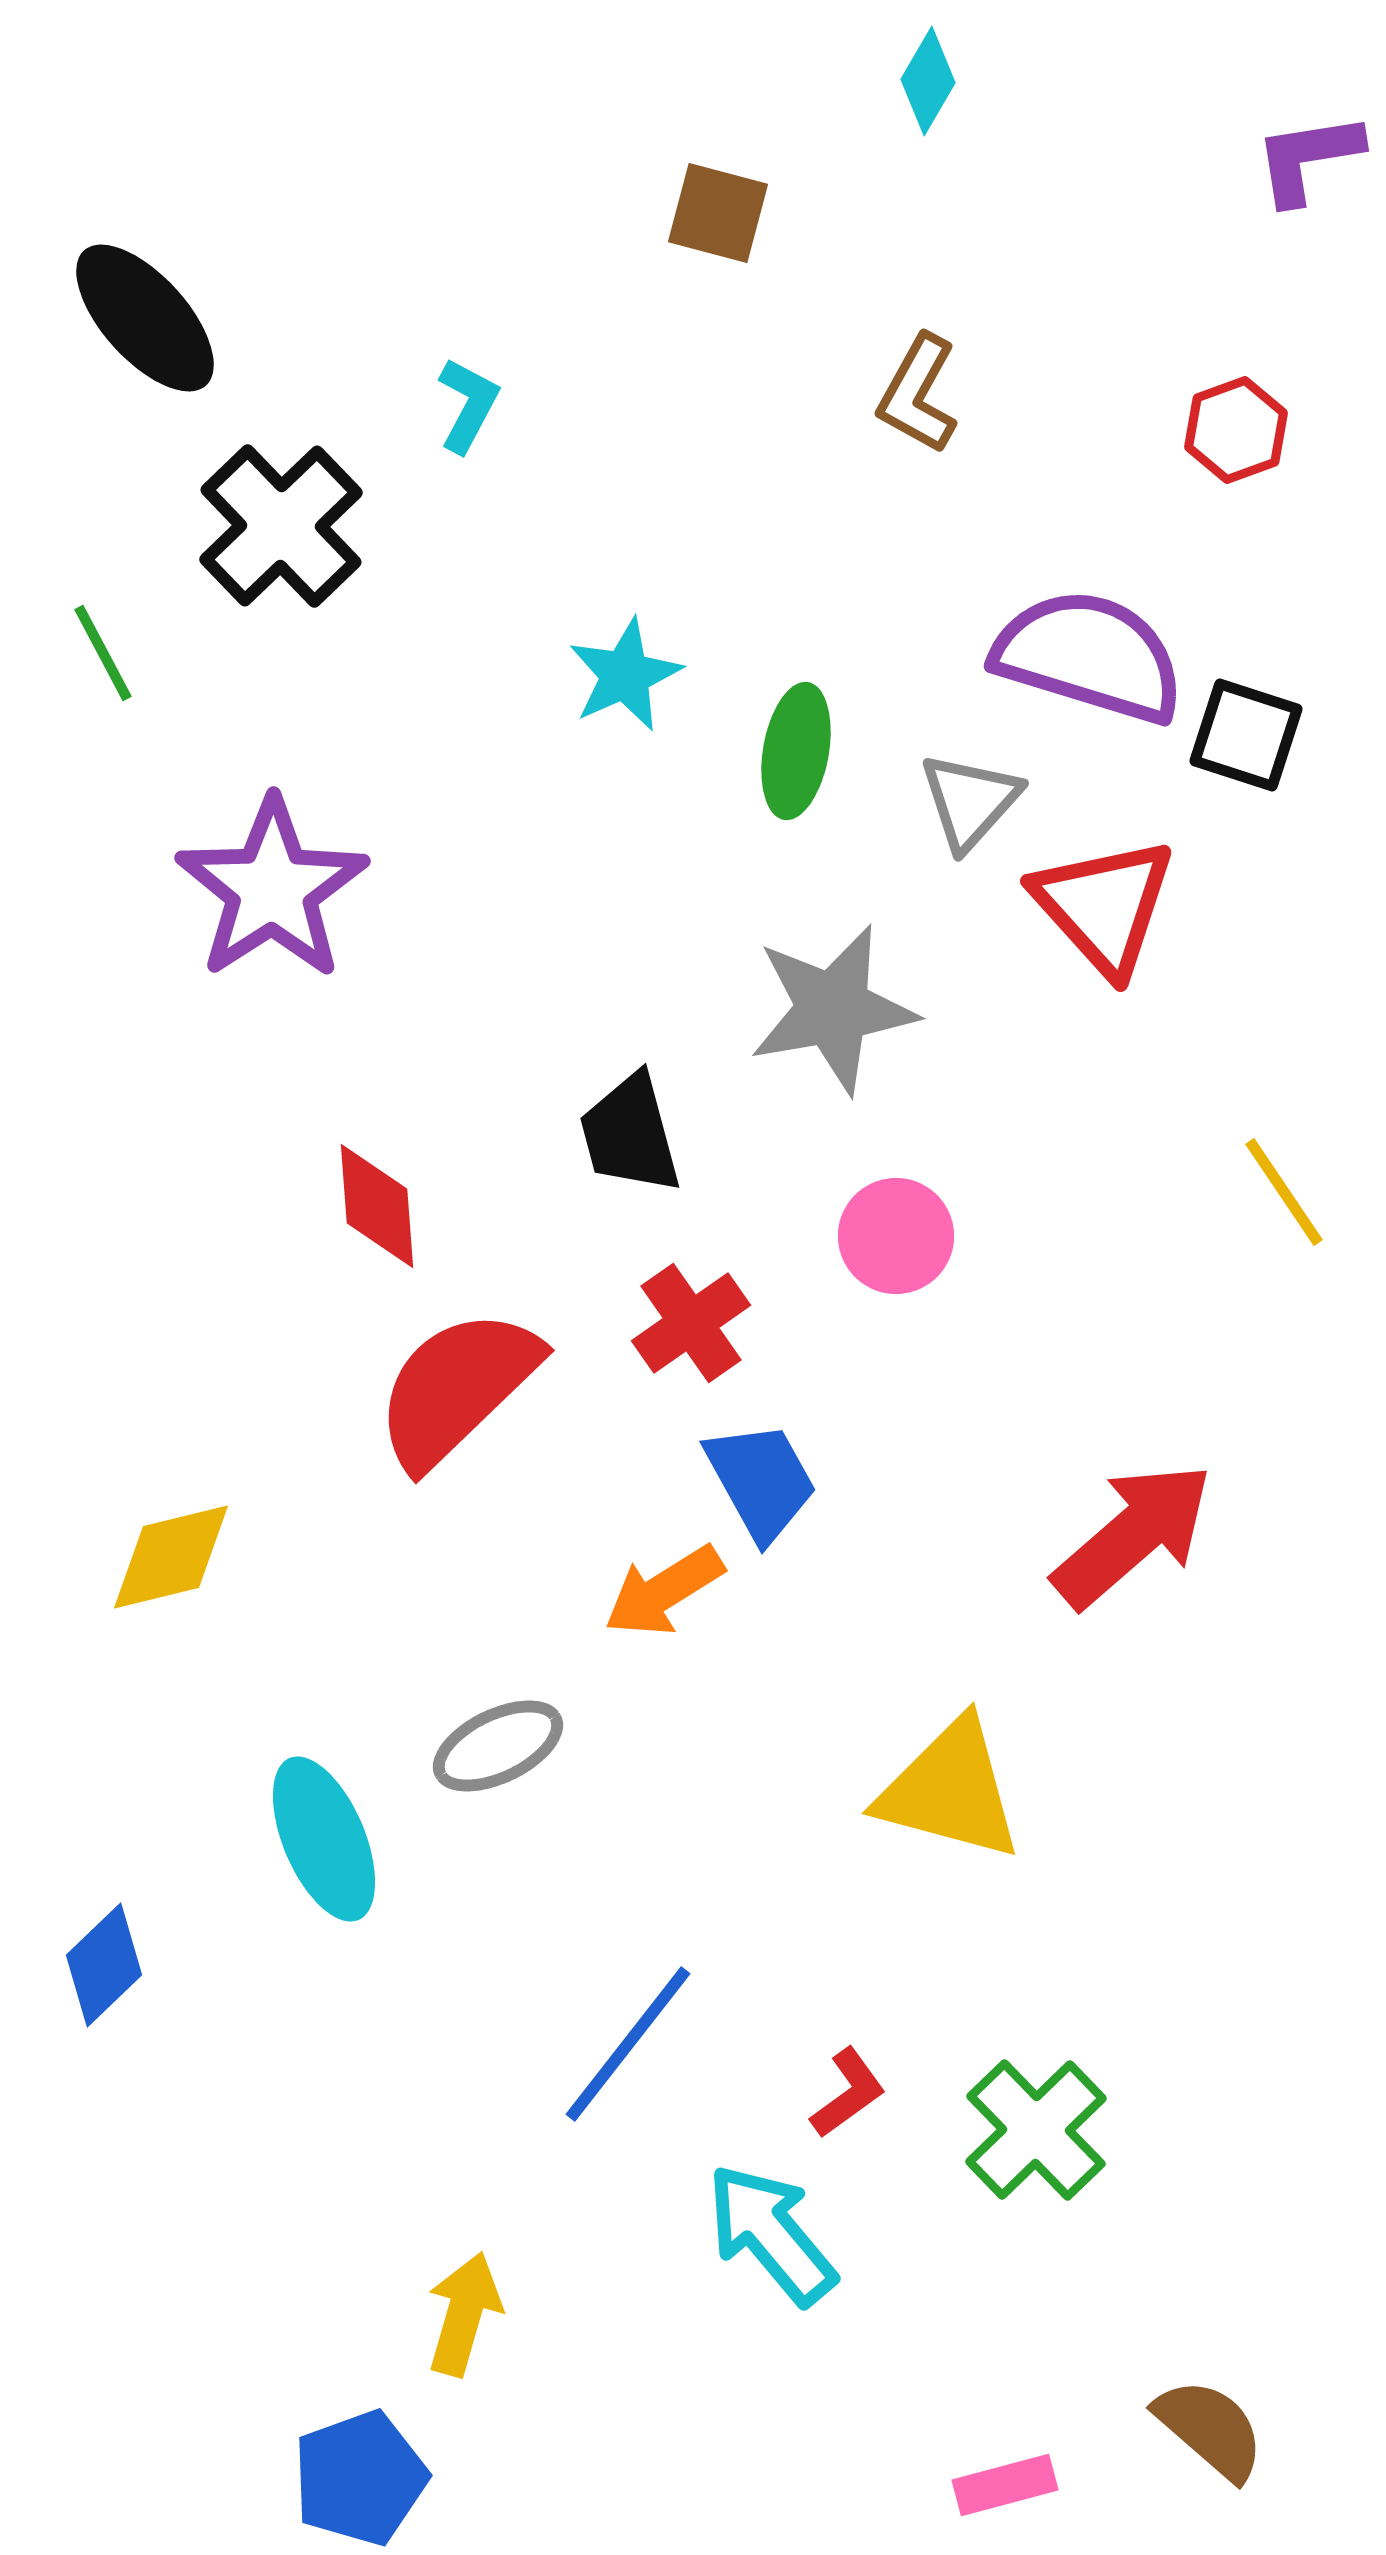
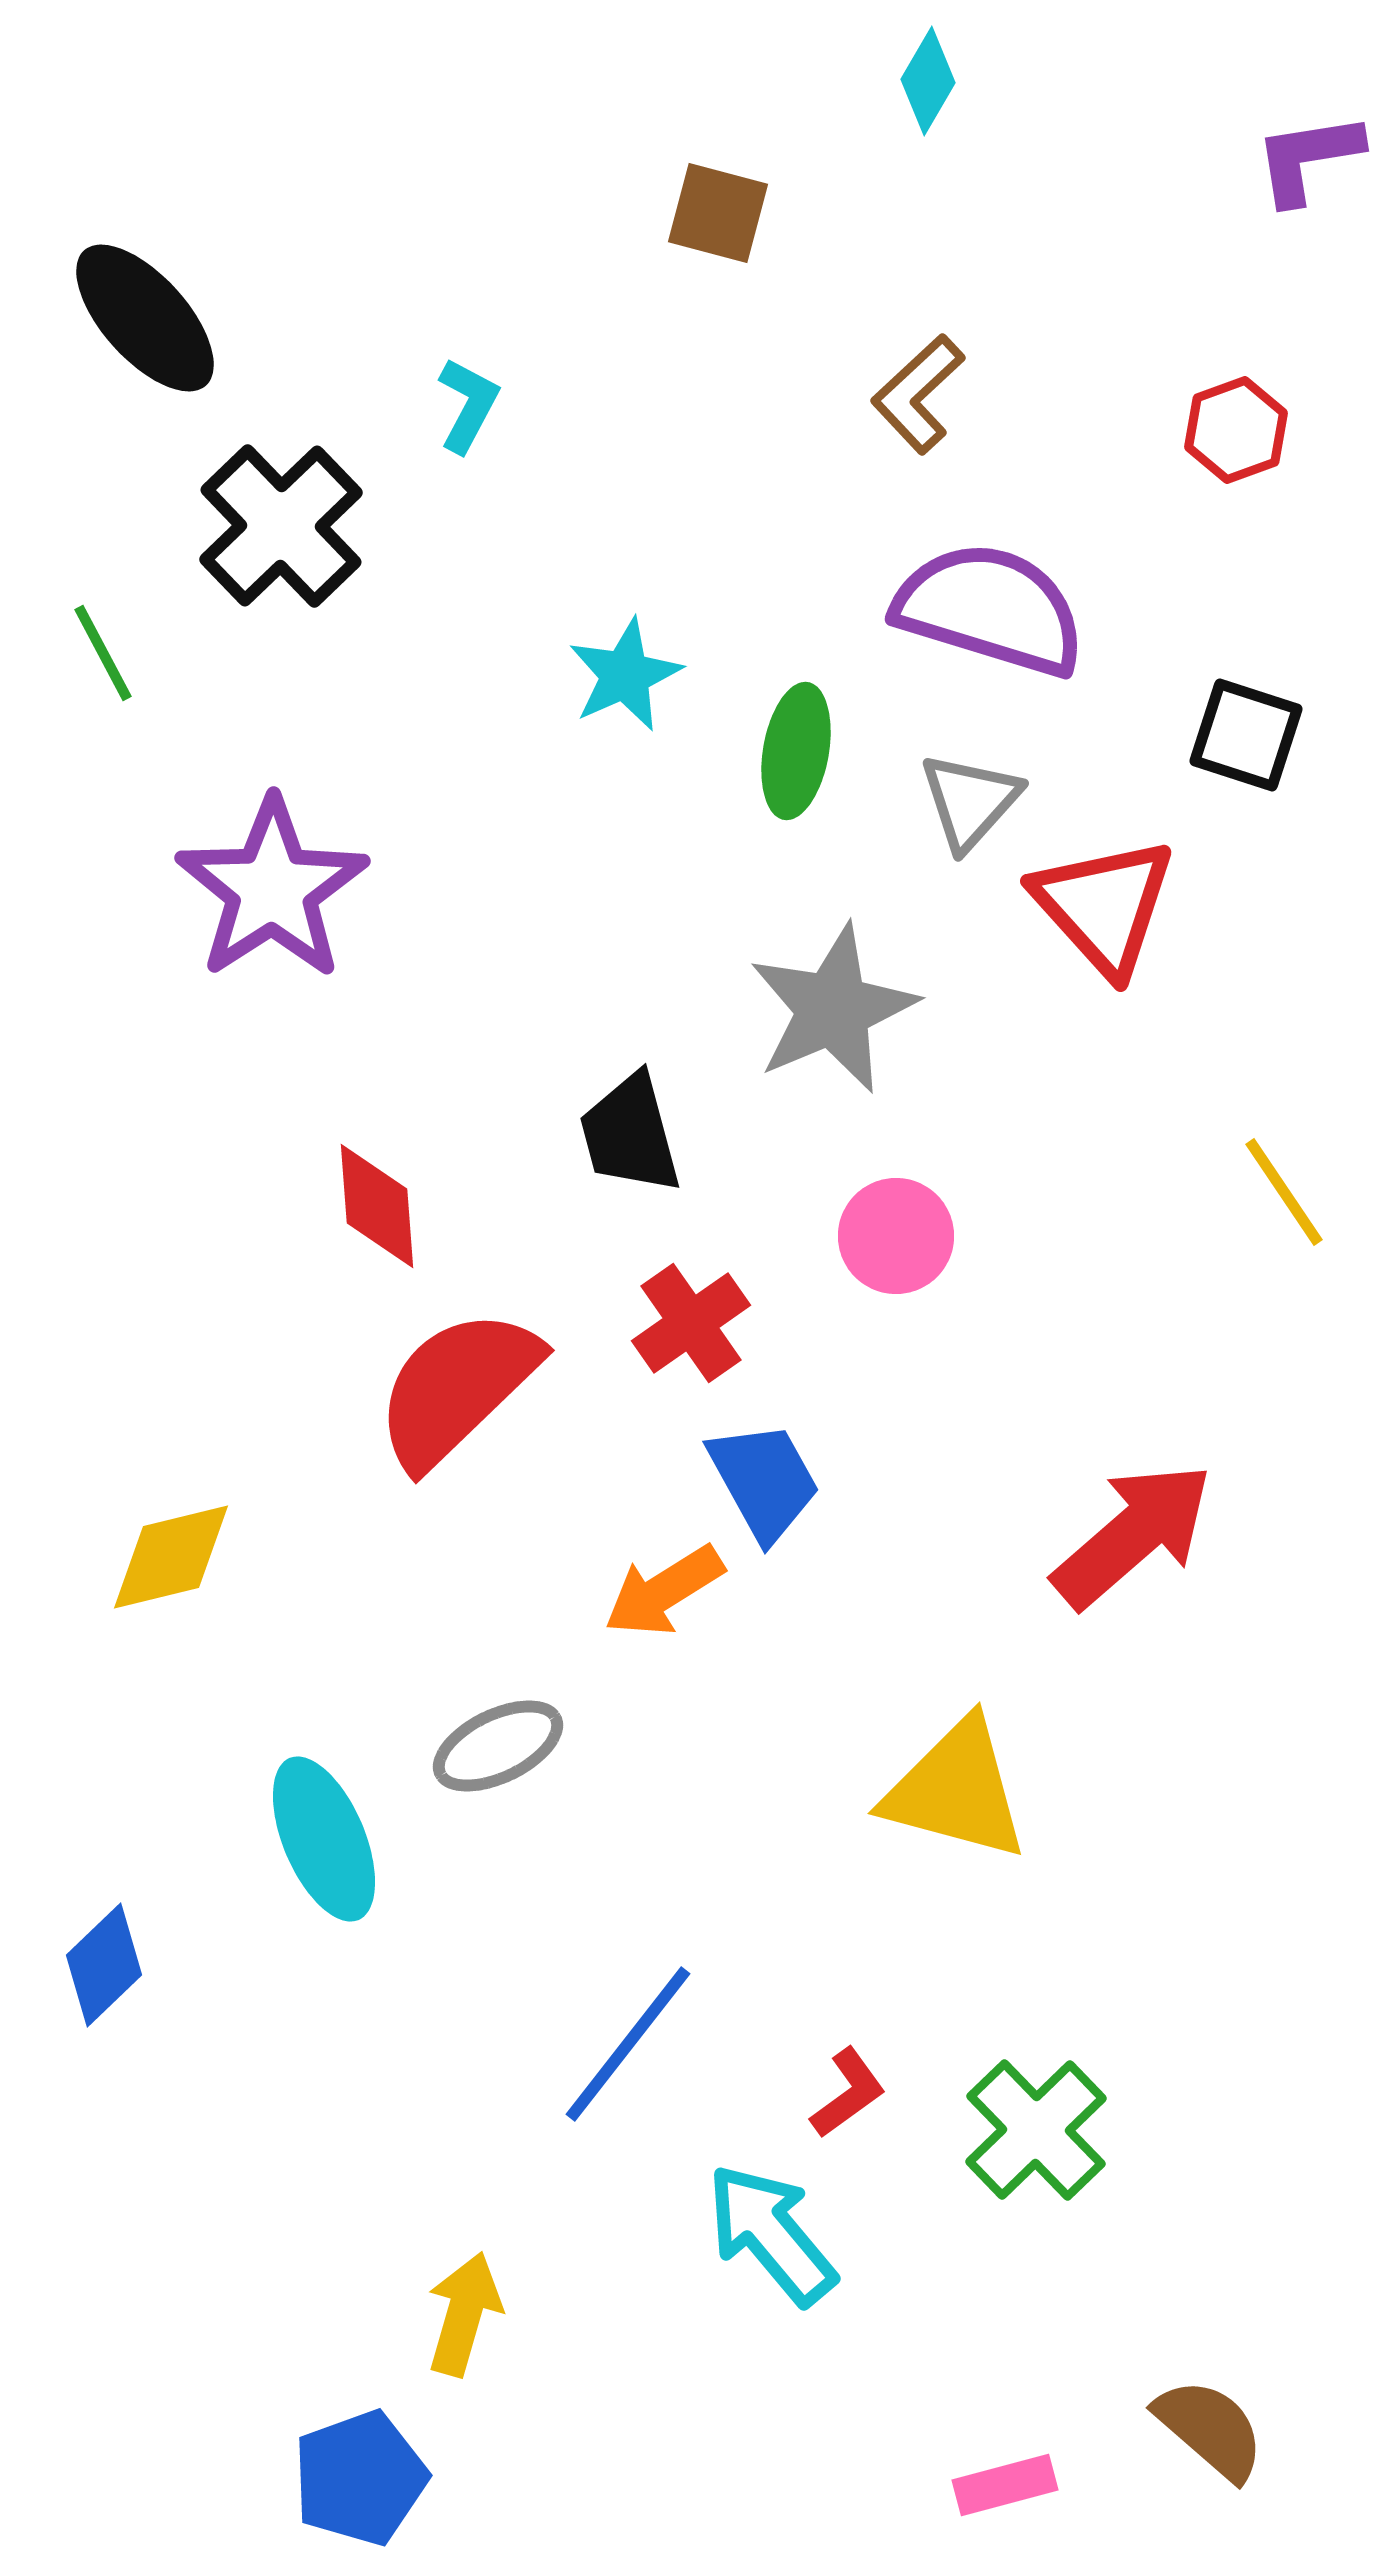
brown L-shape: rotated 18 degrees clockwise
purple semicircle: moved 99 px left, 47 px up
gray star: rotated 13 degrees counterclockwise
blue trapezoid: moved 3 px right
yellow triangle: moved 6 px right
